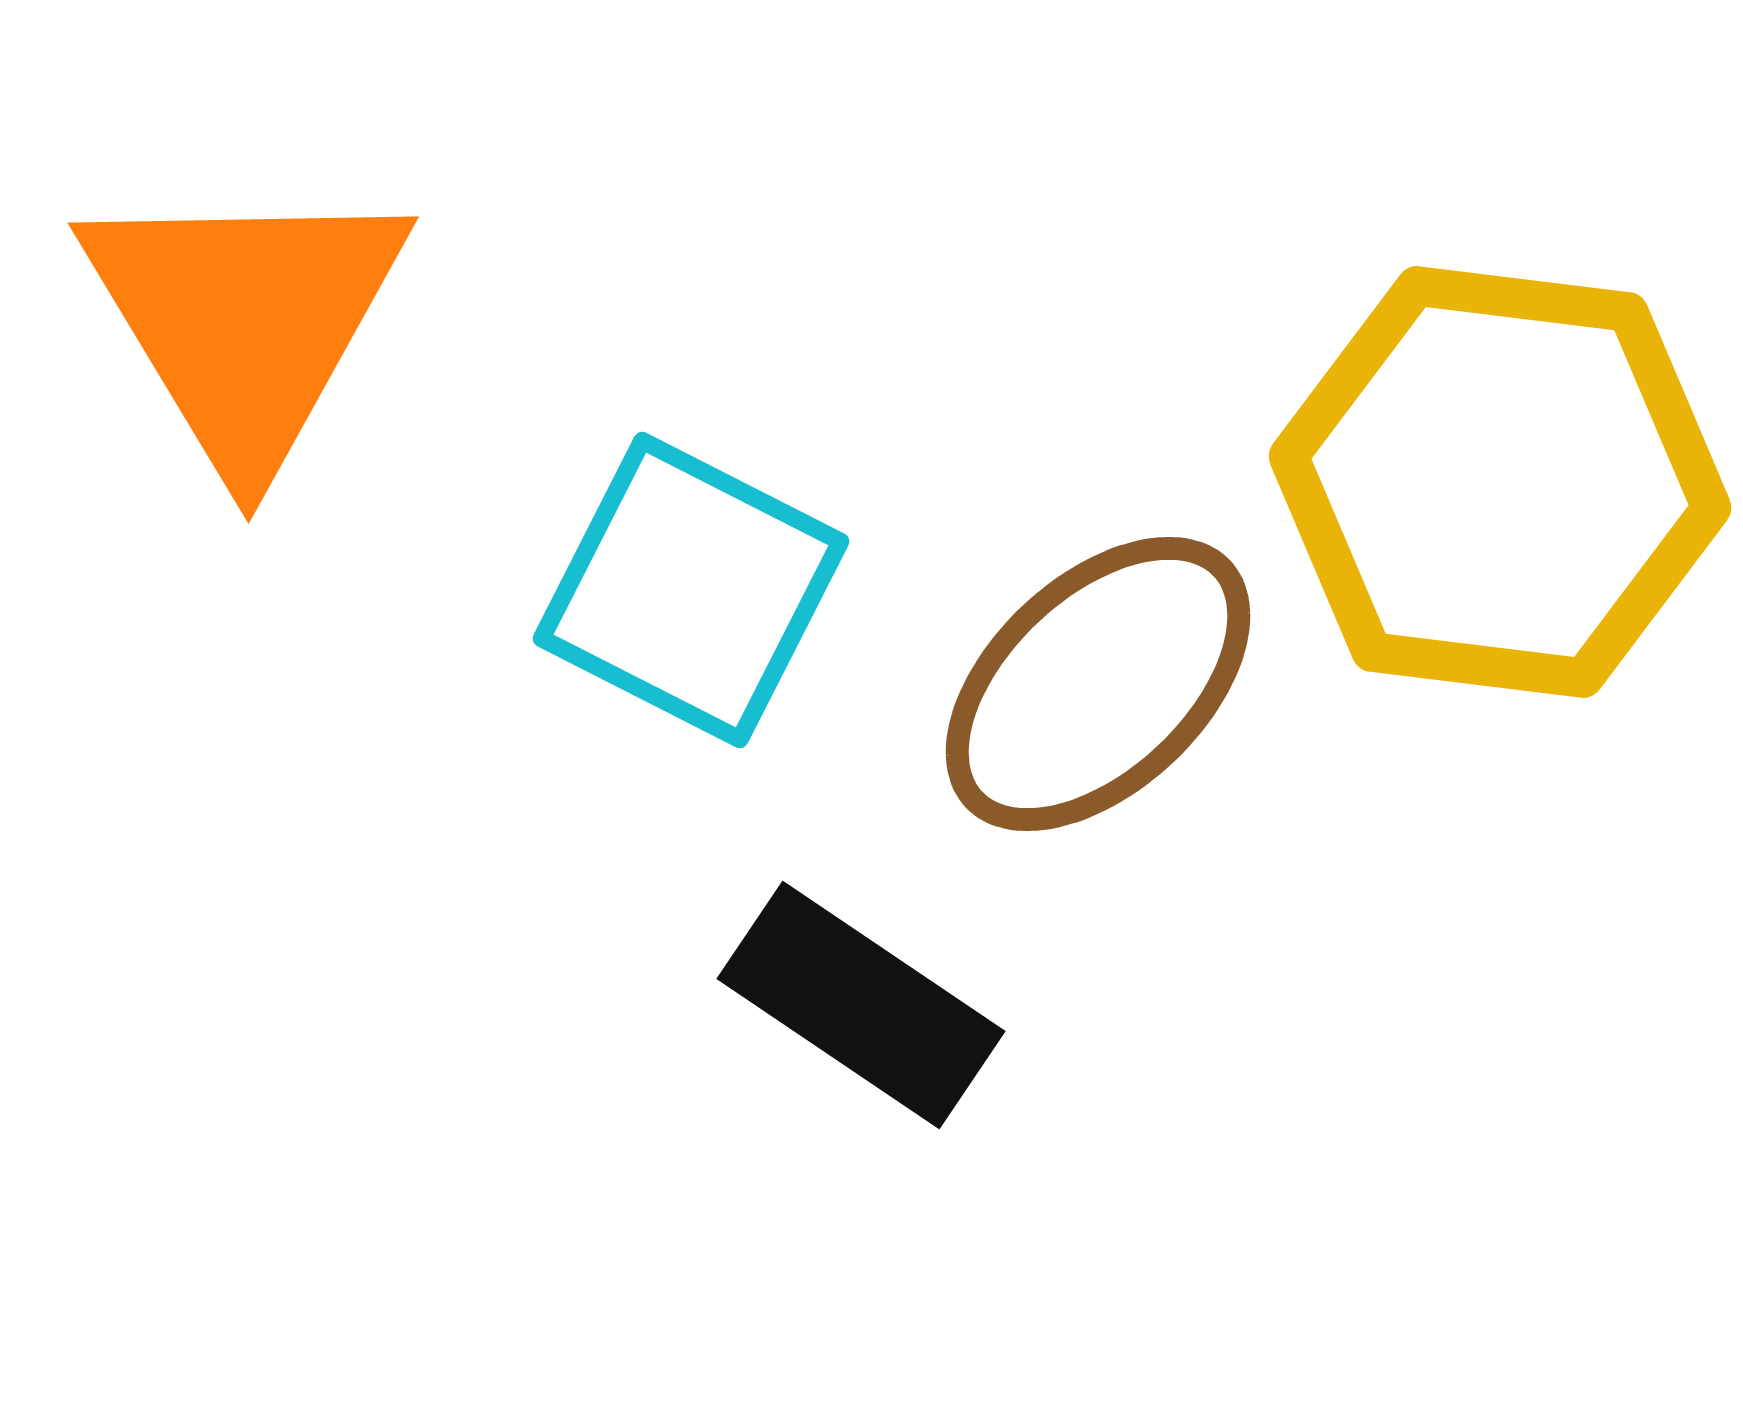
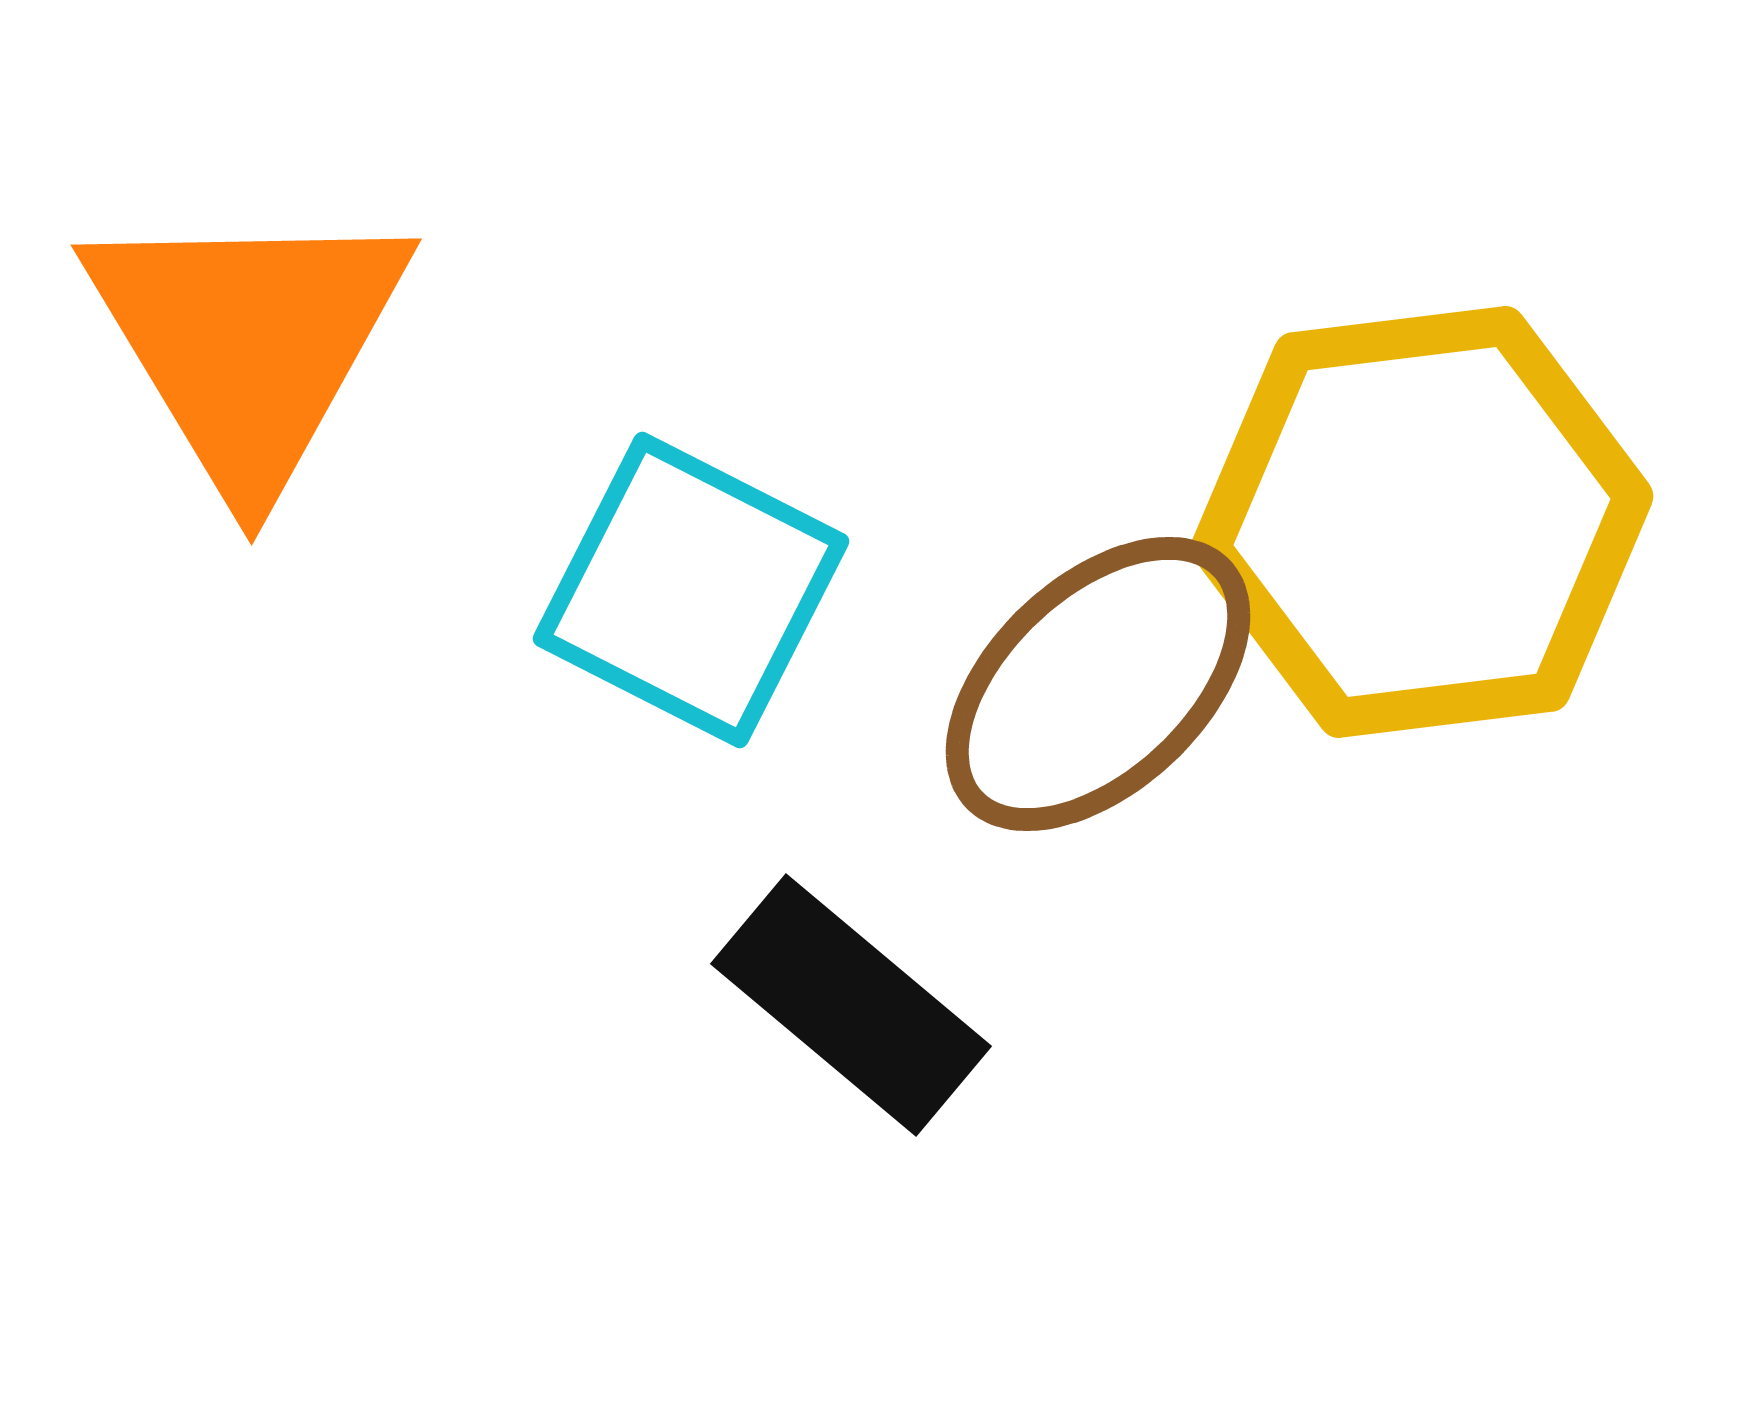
orange triangle: moved 3 px right, 22 px down
yellow hexagon: moved 78 px left, 40 px down; rotated 14 degrees counterclockwise
black rectangle: moved 10 px left; rotated 6 degrees clockwise
